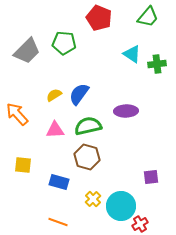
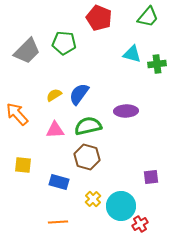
cyan triangle: rotated 18 degrees counterclockwise
orange line: rotated 24 degrees counterclockwise
